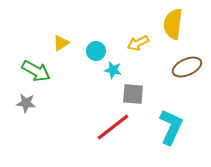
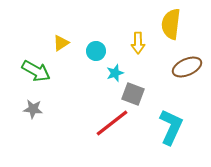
yellow semicircle: moved 2 px left
yellow arrow: rotated 65 degrees counterclockwise
cyan star: moved 2 px right, 3 px down; rotated 30 degrees counterclockwise
gray square: rotated 15 degrees clockwise
gray star: moved 7 px right, 6 px down
red line: moved 1 px left, 4 px up
